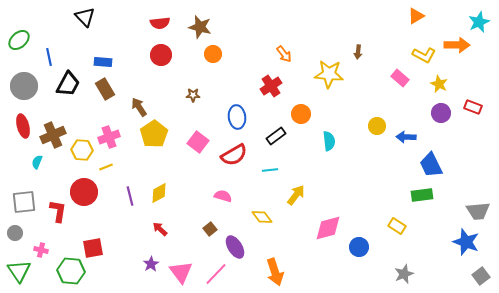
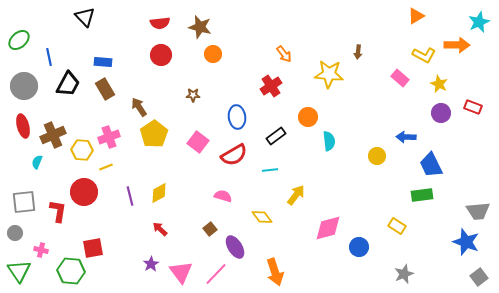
orange circle at (301, 114): moved 7 px right, 3 px down
yellow circle at (377, 126): moved 30 px down
gray square at (481, 276): moved 2 px left, 1 px down
